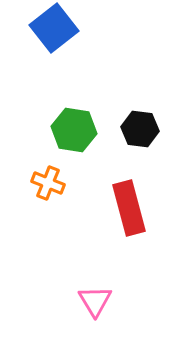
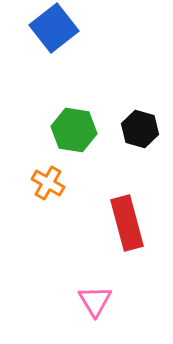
black hexagon: rotated 9 degrees clockwise
orange cross: rotated 8 degrees clockwise
red rectangle: moved 2 px left, 15 px down
